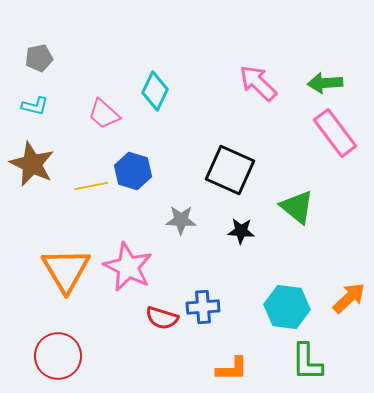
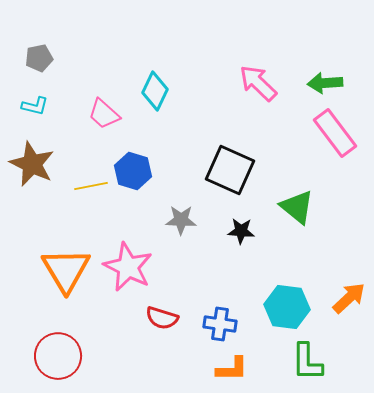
blue cross: moved 17 px right, 17 px down; rotated 12 degrees clockwise
